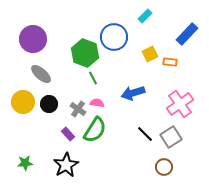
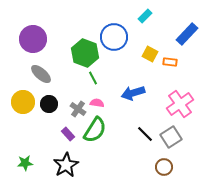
yellow square: rotated 35 degrees counterclockwise
